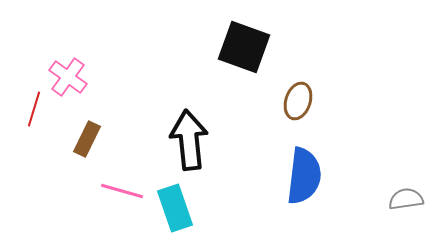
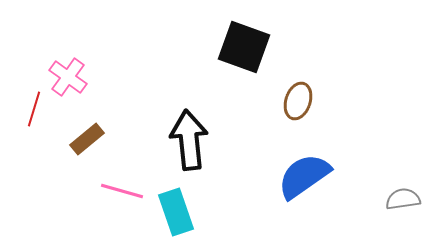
brown rectangle: rotated 24 degrees clockwise
blue semicircle: rotated 132 degrees counterclockwise
gray semicircle: moved 3 px left
cyan rectangle: moved 1 px right, 4 px down
